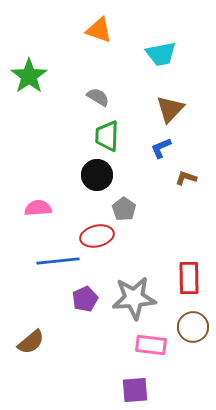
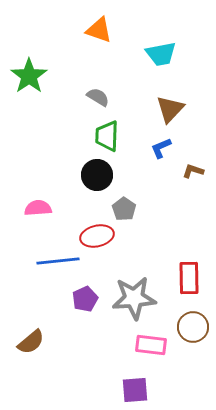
brown L-shape: moved 7 px right, 7 px up
